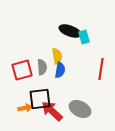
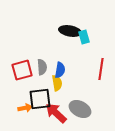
black ellipse: rotated 10 degrees counterclockwise
yellow semicircle: moved 27 px down
red arrow: moved 4 px right, 2 px down
